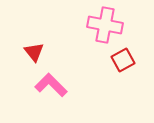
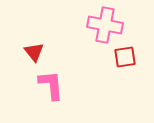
red square: moved 2 px right, 3 px up; rotated 20 degrees clockwise
pink L-shape: rotated 40 degrees clockwise
